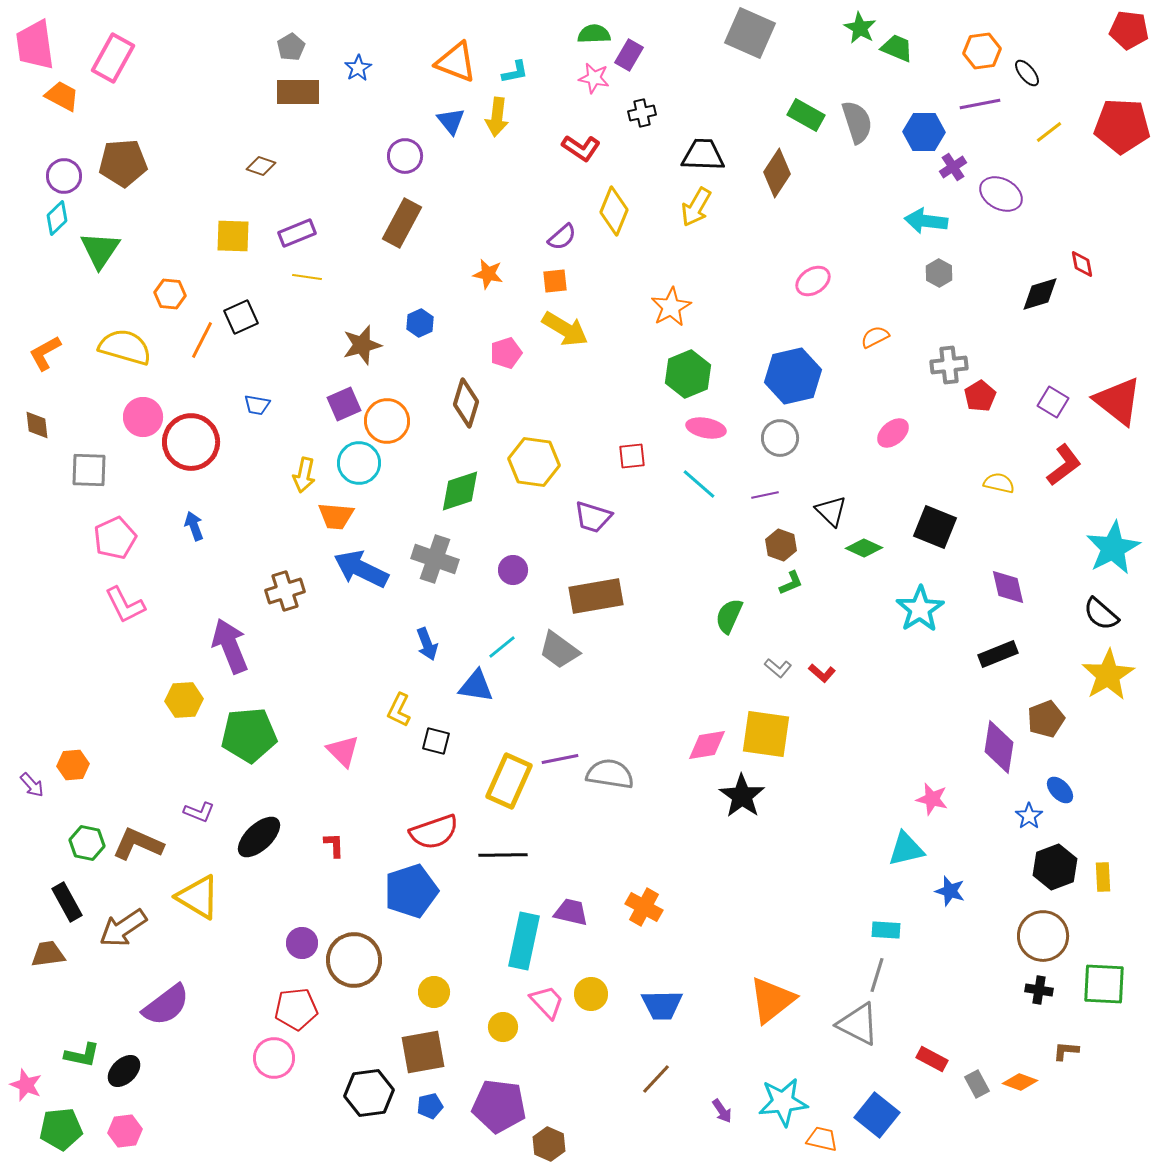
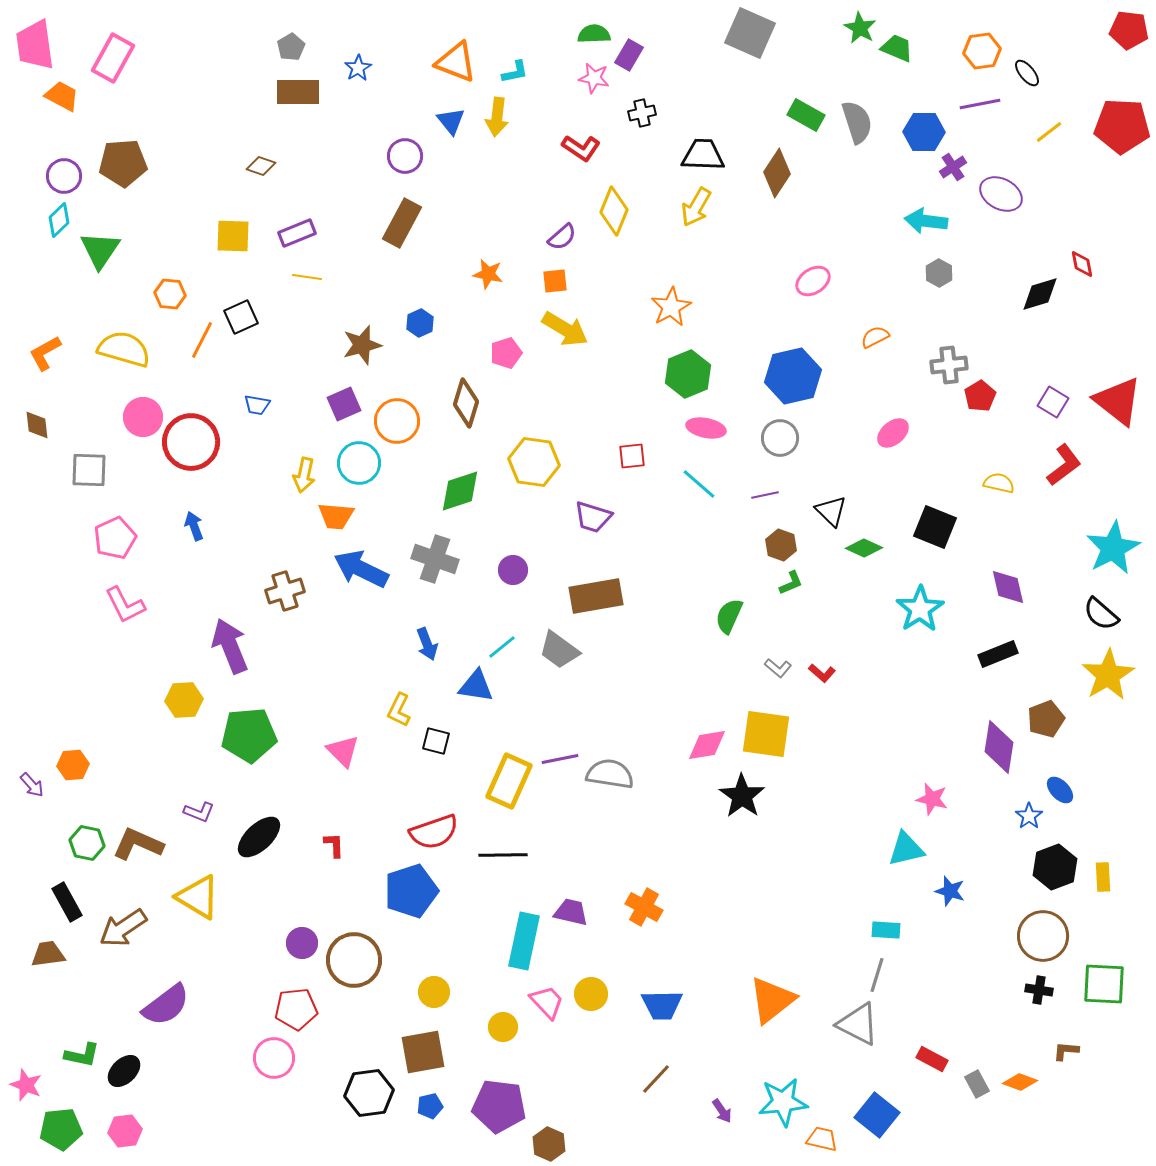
cyan diamond at (57, 218): moved 2 px right, 2 px down
yellow semicircle at (125, 347): moved 1 px left, 2 px down
orange circle at (387, 421): moved 10 px right
